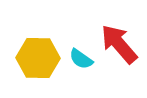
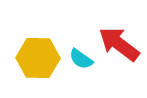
red arrow: rotated 12 degrees counterclockwise
